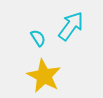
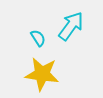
yellow star: moved 2 px left, 2 px up; rotated 20 degrees counterclockwise
